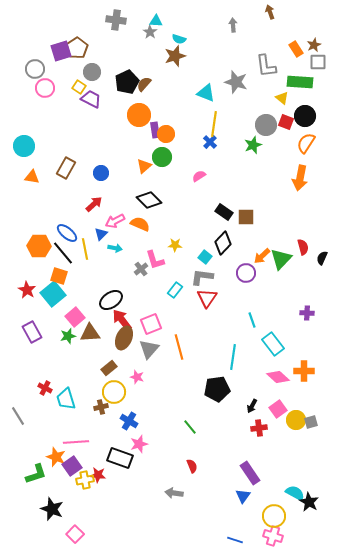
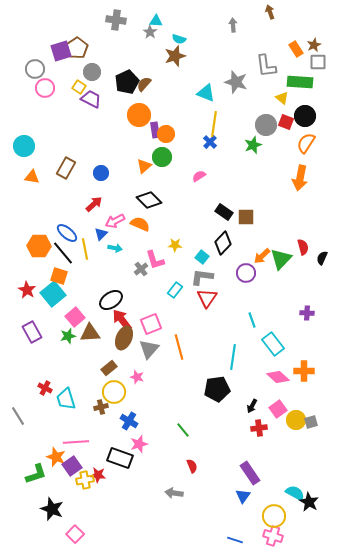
cyan square at (205, 257): moved 3 px left
green line at (190, 427): moved 7 px left, 3 px down
